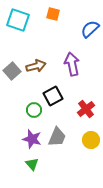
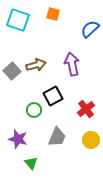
brown arrow: moved 1 px up
purple star: moved 14 px left
green triangle: moved 1 px left, 1 px up
